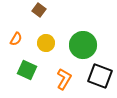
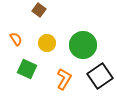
orange semicircle: rotated 64 degrees counterclockwise
yellow circle: moved 1 px right
green square: moved 1 px up
black square: rotated 35 degrees clockwise
